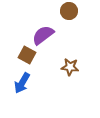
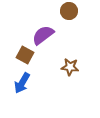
brown square: moved 2 px left
